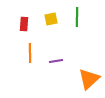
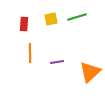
green line: rotated 72 degrees clockwise
purple line: moved 1 px right, 1 px down
orange triangle: moved 1 px right, 7 px up
